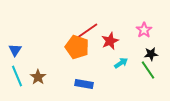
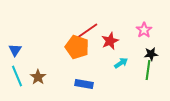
green line: rotated 42 degrees clockwise
